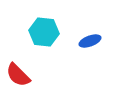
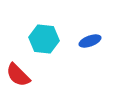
cyan hexagon: moved 7 px down
